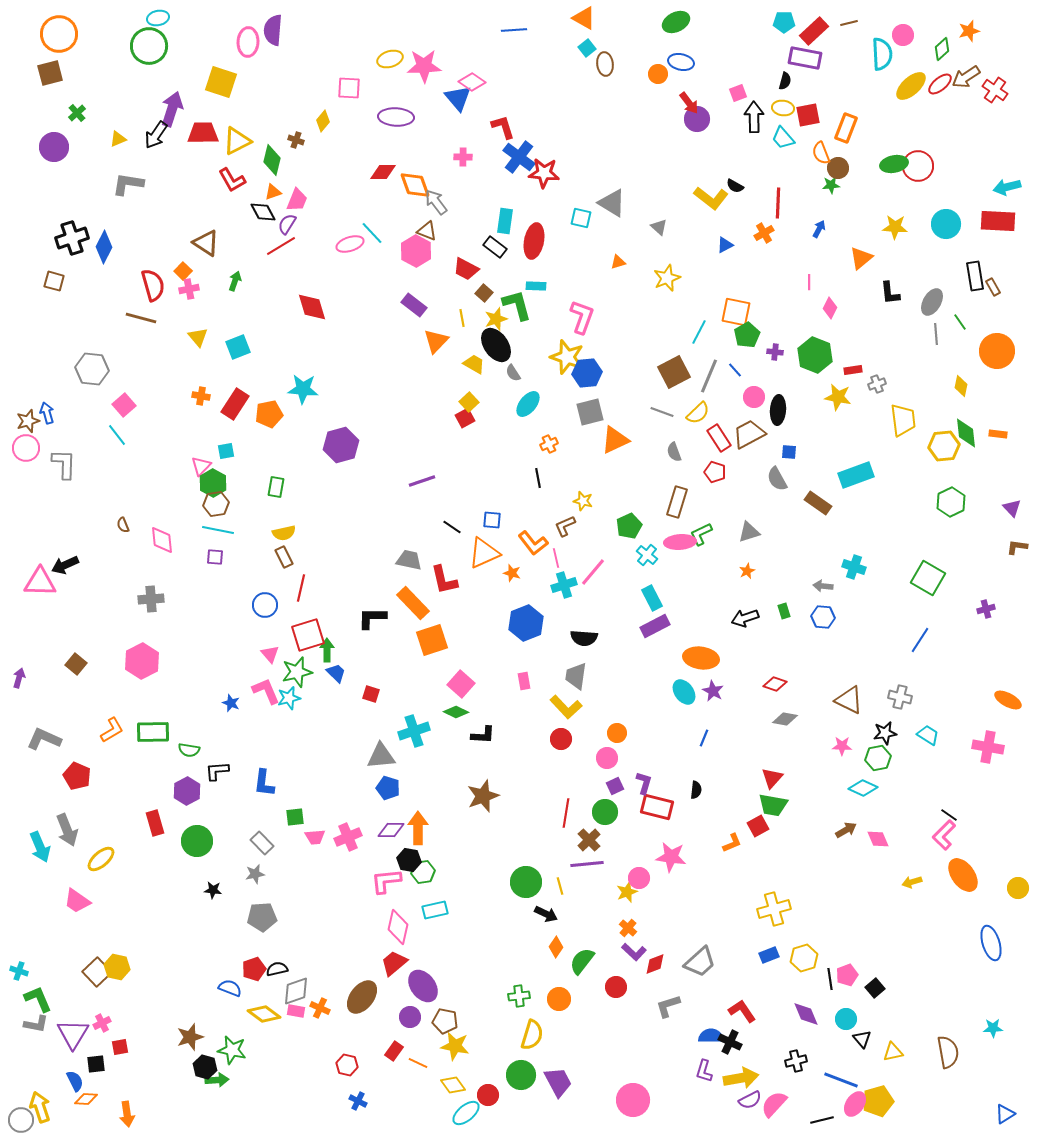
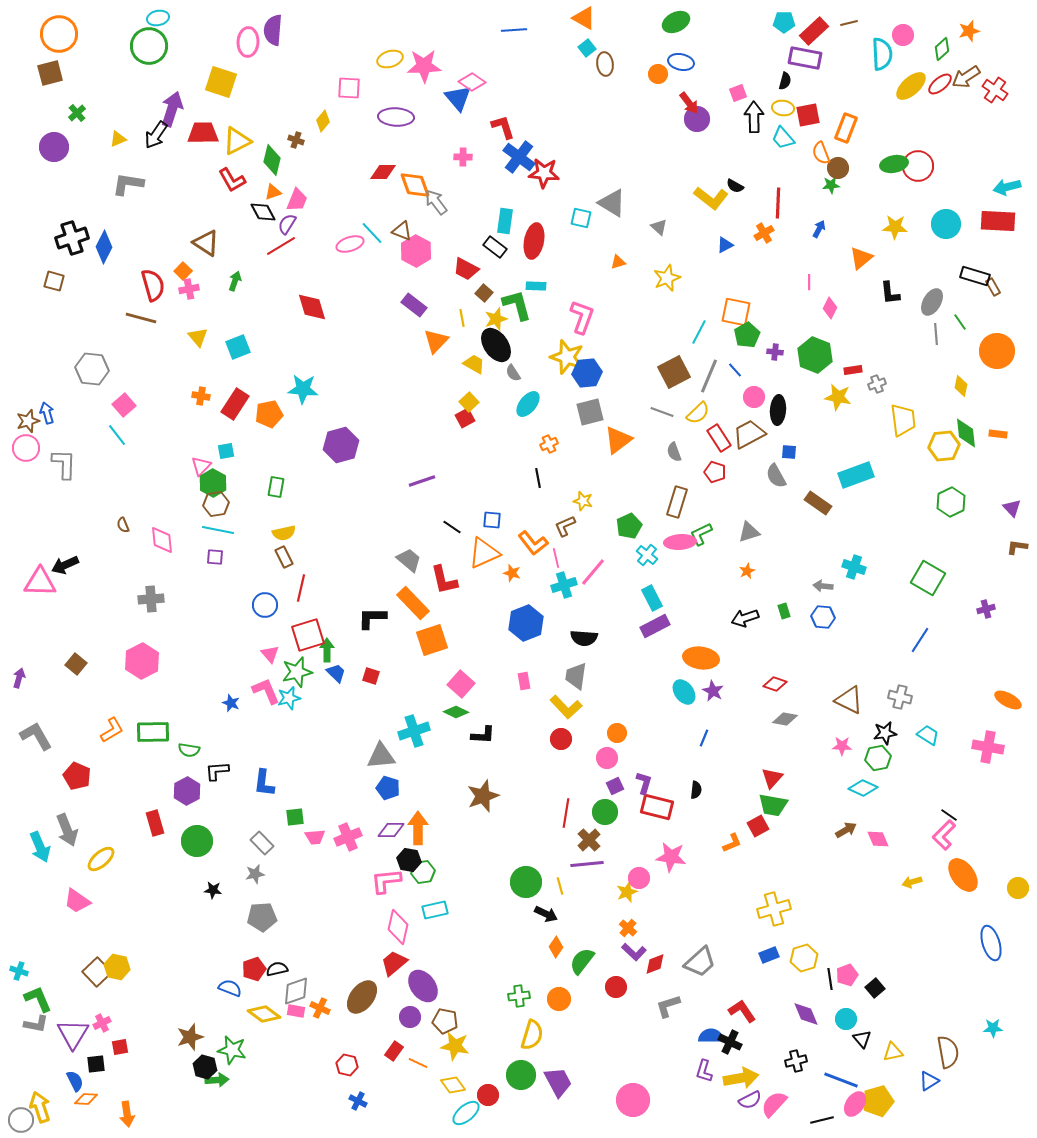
brown triangle at (427, 231): moved 25 px left
black rectangle at (975, 276): rotated 64 degrees counterclockwise
orange triangle at (615, 440): moved 3 px right; rotated 12 degrees counterclockwise
gray semicircle at (777, 479): moved 1 px left, 3 px up
gray trapezoid at (409, 560): rotated 28 degrees clockwise
red square at (371, 694): moved 18 px up
gray L-shape at (44, 739): moved 8 px left, 3 px up; rotated 36 degrees clockwise
blue triangle at (1005, 1114): moved 76 px left, 33 px up
